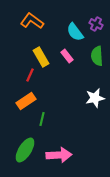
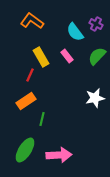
green semicircle: rotated 48 degrees clockwise
